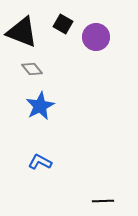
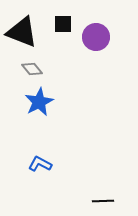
black square: rotated 30 degrees counterclockwise
blue star: moved 1 px left, 4 px up
blue L-shape: moved 2 px down
